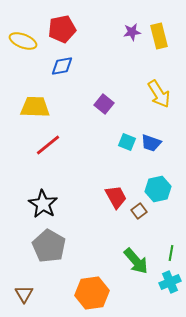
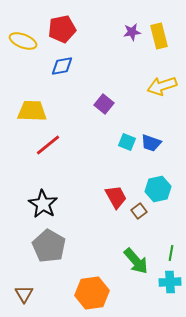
yellow arrow: moved 3 px right, 8 px up; rotated 104 degrees clockwise
yellow trapezoid: moved 3 px left, 4 px down
cyan cross: rotated 20 degrees clockwise
